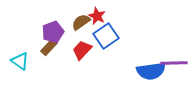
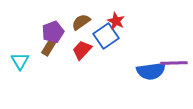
red star: moved 19 px right, 5 px down
brown rectangle: rotated 12 degrees counterclockwise
cyan triangle: rotated 24 degrees clockwise
